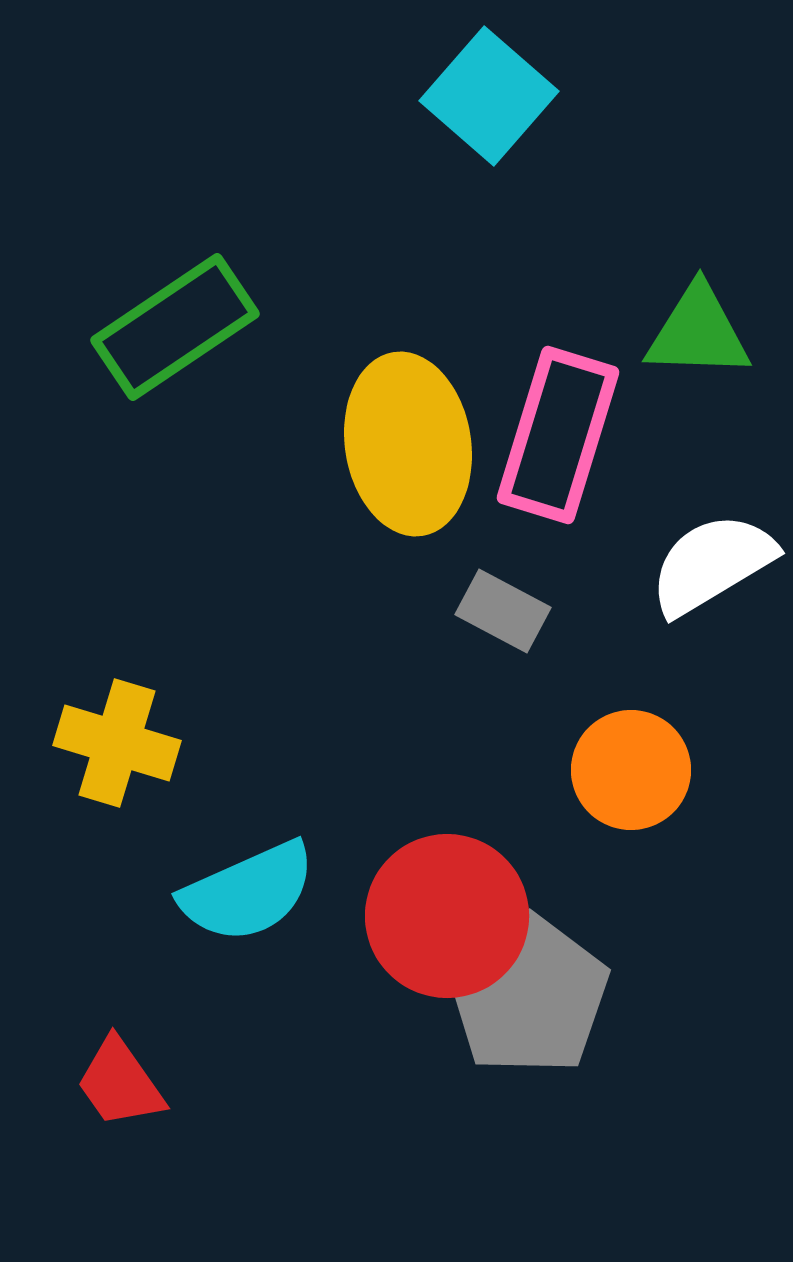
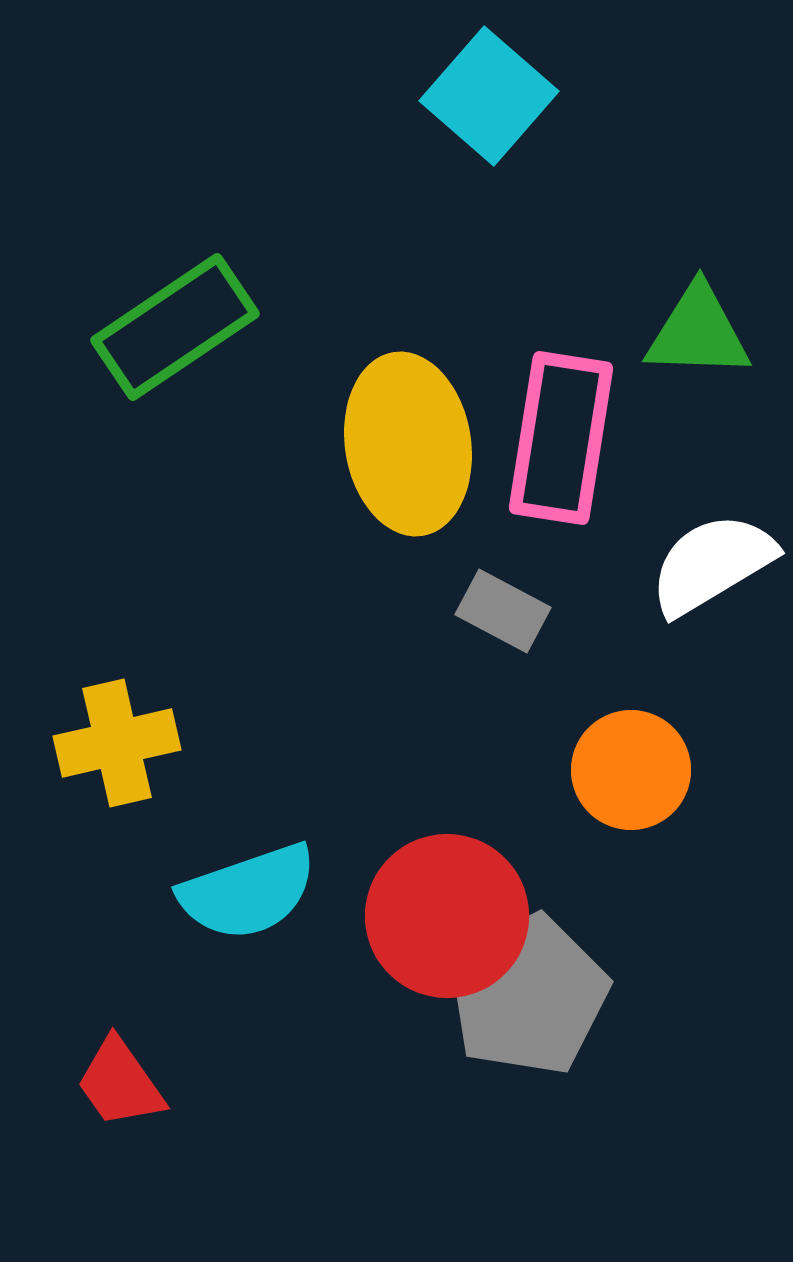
pink rectangle: moved 3 px right, 3 px down; rotated 8 degrees counterclockwise
yellow cross: rotated 30 degrees counterclockwise
cyan semicircle: rotated 5 degrees clockwise
gray pentagon: rotated 8 degrees clockwise
